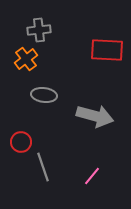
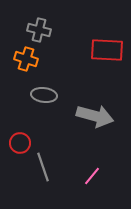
gray cross: rotated 20 degrees clockwise
orange cross: rotated 35 degrees counterclockwise
red circle: moved 1 px left, 1 px down
